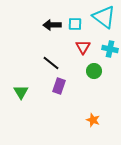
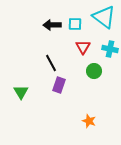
black line: rotated 24 degrees clockwise
purple rectangle: moved 1 px up
orange star: moved 4 px left, 1 px down
